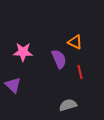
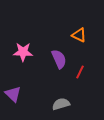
orange triangle: moved 4 px right, 7 px up
red line: rotated 40 degrees clockwise
purple triangle: moved 9 px down
gray semicircle: moved 7 px left, 1 px up
